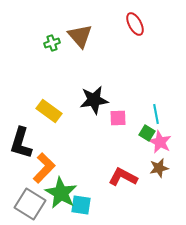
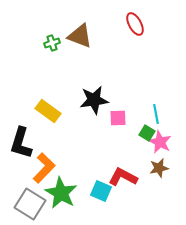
brown triangle: rotated 28 degrees counterclockwise
yellow rectangle: moved 1 px left
cyan square: moved 20 px right, 14 px up; rotated 15 degrees clockwise
